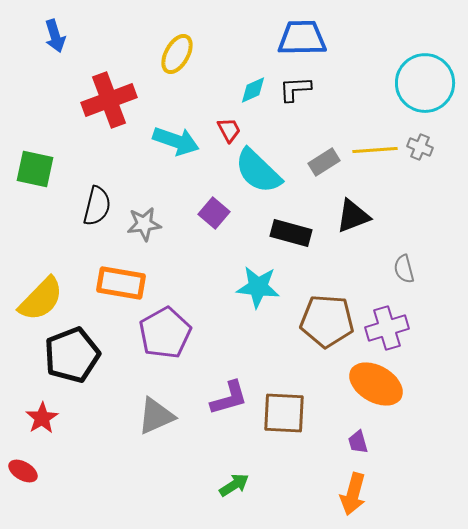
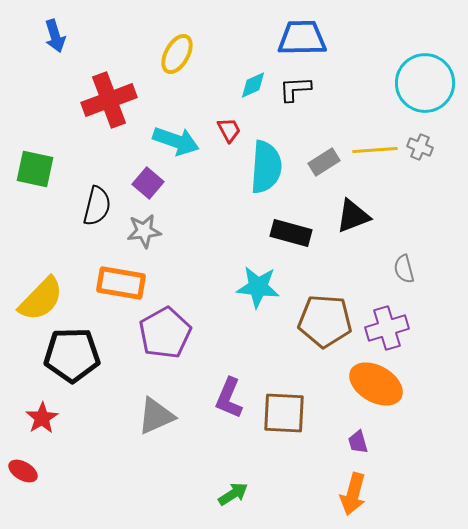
cyan diamond: moved 5 px up
cyan semicircle: moved 8 px right, 4 px up; rotated 130 degrees counterclockwise
purple square: moved 66 px left, 30 px up
gray star: moved 7 px down
brown pentagon: moved 2 px left
black pentagon: rotated 20 degrees clockwise
purple L-shape: rotated 129 degrees clockwise
green arrow: moved 1 px left, 9 px down
